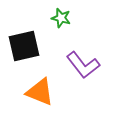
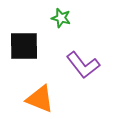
black square: rotated 12 degrees clockwise
orange triangle: moved 7 px down
